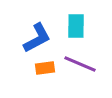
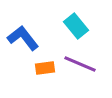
cyan rectangle: rotated 40 degrees counterclockwise
blue L-shape: moved 14 px left; rotated 100 degrees counterclockwise
